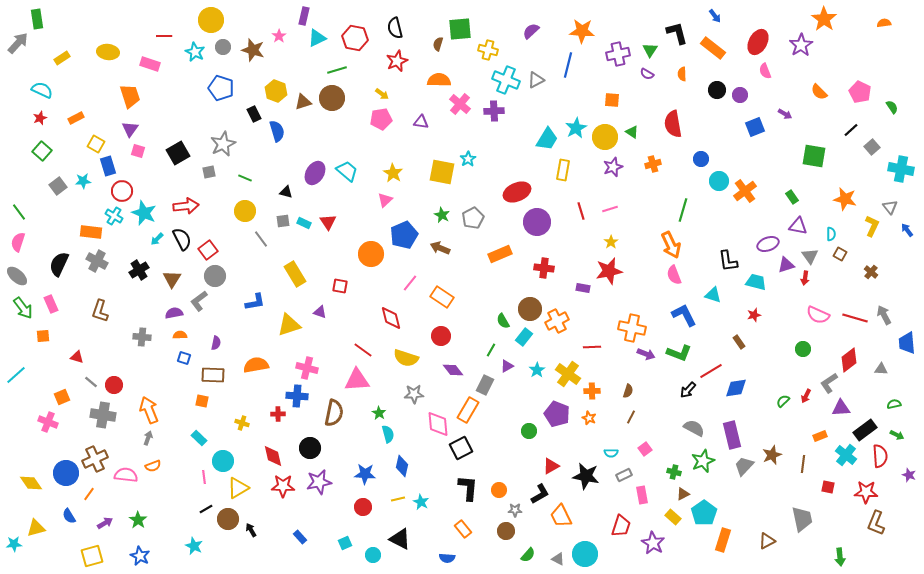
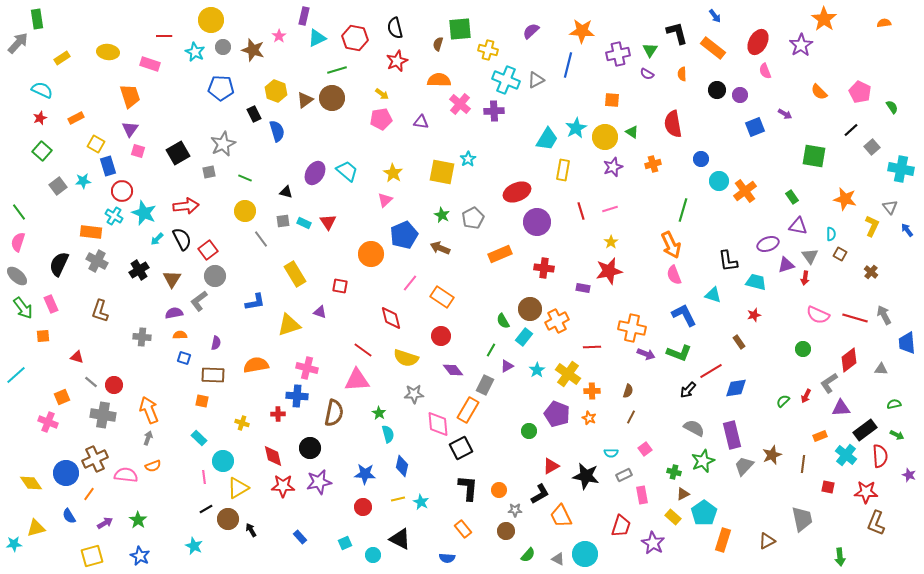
blue pentagon at (221, 88): rotated 15 degrees counterclockwise
brown triangle at (303, 102): moved 2 px right, 2 px up; rotated 18 degrees counterclockwise
